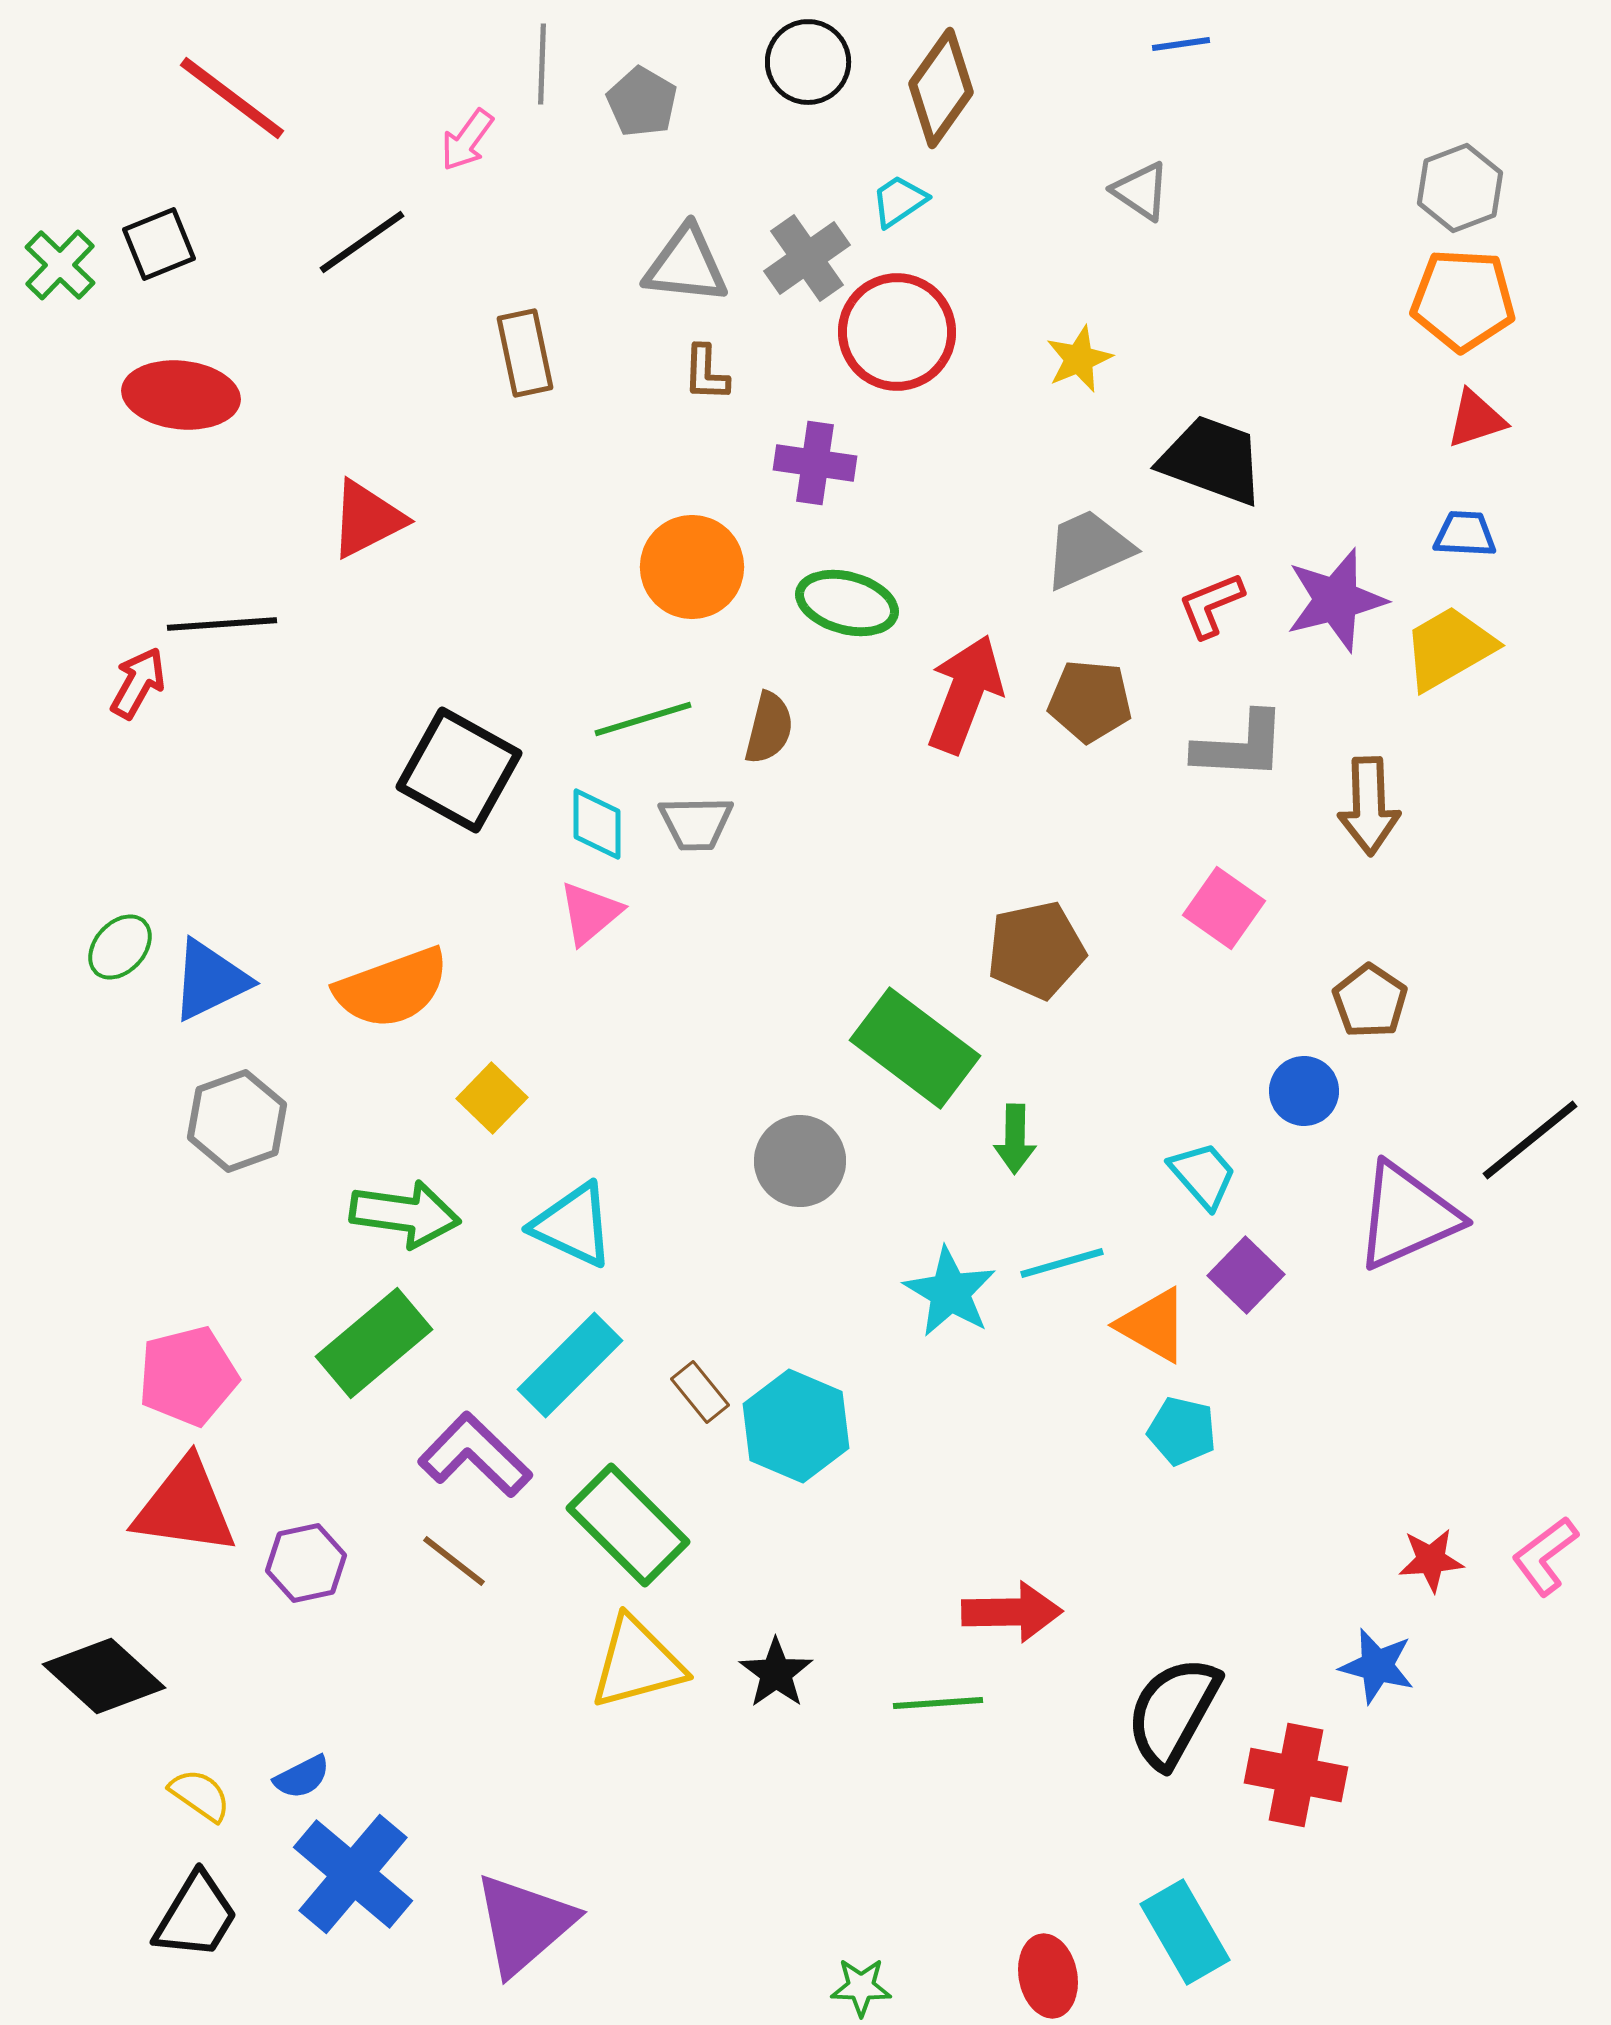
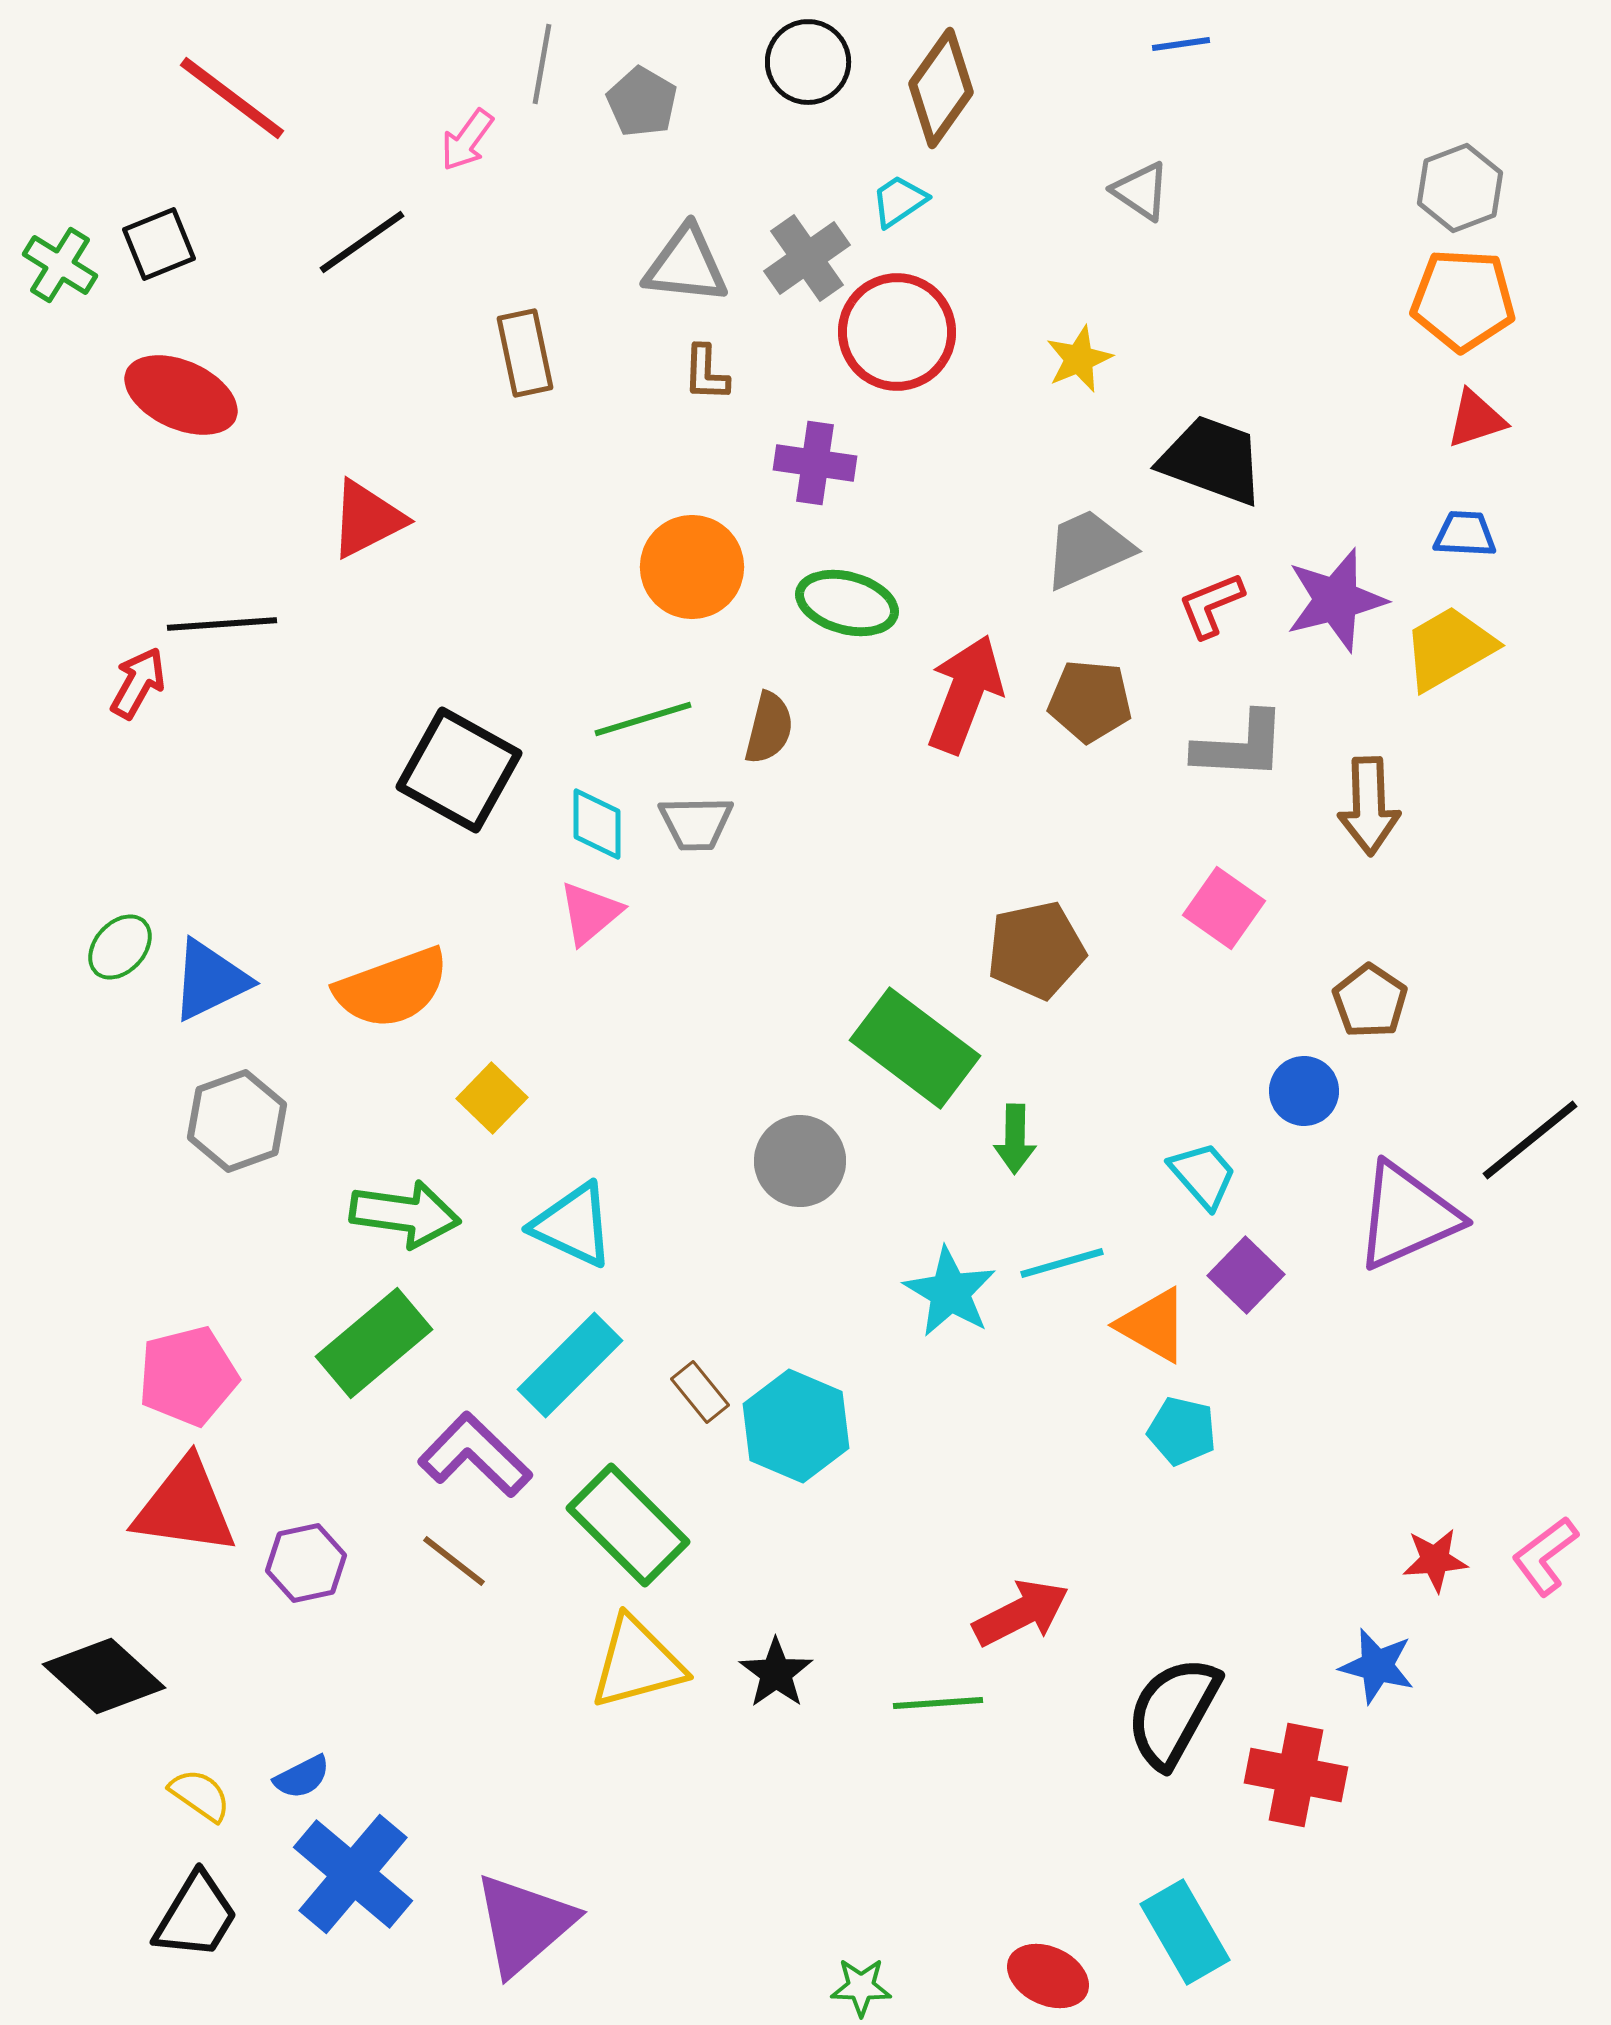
gray line at (542, 64): rotated 8 degrees clockwise
green cross at (60, 265): rotated 12 degrees counterclockwise
red ellipse at (181, 395): rotated 18 degrees clockwise
red star at (1431, 1560): moved 4 px right
red arrow at (1012, 1612): moved 9 px right, 1 px down; rotated 26 degrees counterclockwise
red ellipse at (1048, 1976): rotated 54 degrees counterclockwise
